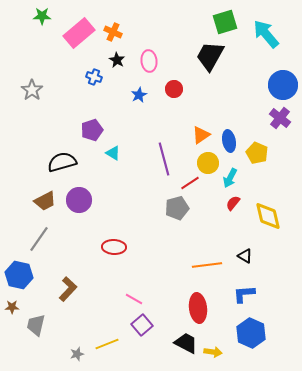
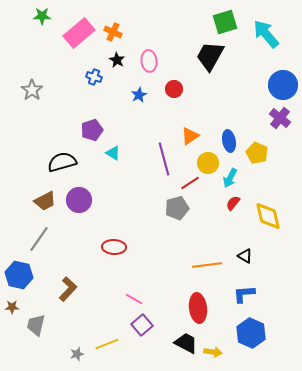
orange triangle at (201, 135): moved 11 px left, 1 px down
